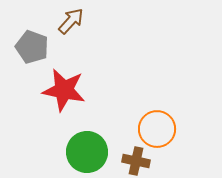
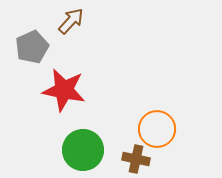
gray pentagon: rotated 28 degrees clockwise
green circle: moved 4 px left, 2 px up
brown cross: moved 2 px up
